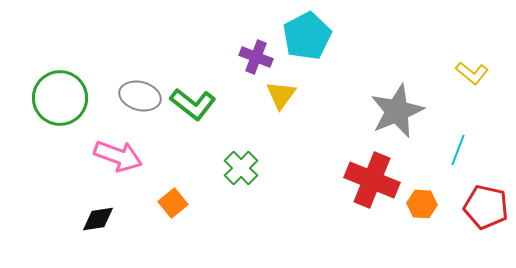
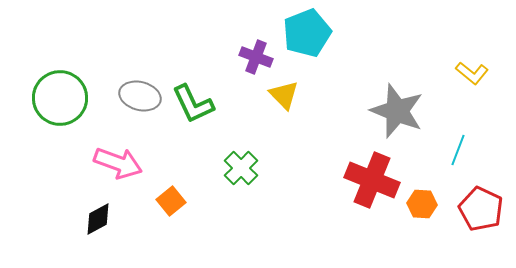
cyan pentagon: moved 3 px up; rotated 6 degrees clockwise
yellow triangle: moved 3 px right; rotated 20 degrees counterclockwise
green L-shape: rotated 27 degrees clockwise
gray star: rotated 28 degrees counterclockwise
pink arrow: moved 7 px down
orange square: moved 2 px left, 2 px up
red pentagon: moved 5 px left, 2 px down; rotated 12 degrees clockwise
black diamond: rotated 20 degrees counterclockwise
